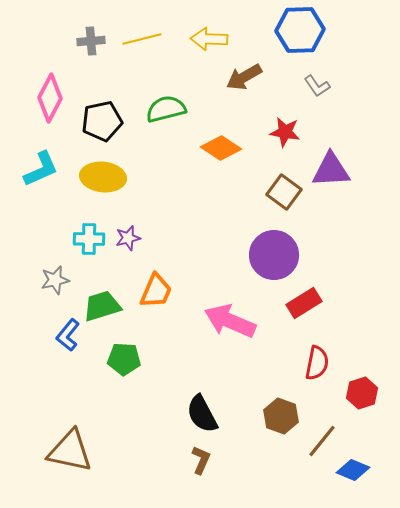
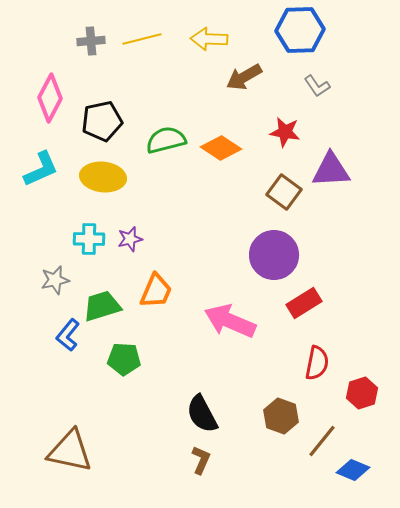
green semicircle: moved 31 px down
purple star: moved 2 px right, 1 px down
